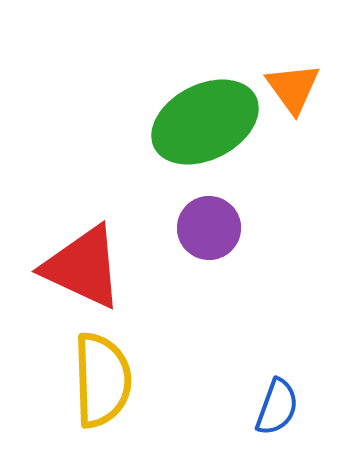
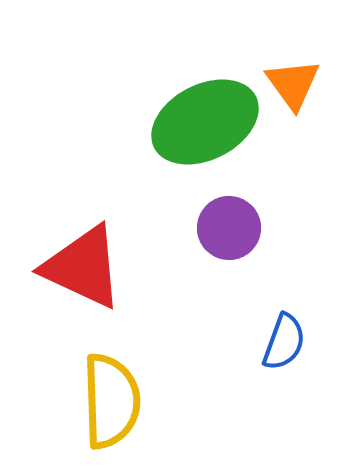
orange triangle: moved 4 px up
purple circle: moved 20 px right
yellow semicircle: moved 9 px right, 21 px down
blue semicircle: moved 7 px right, 65 px up
